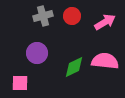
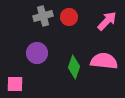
red circle: moved 3 px left, 1 px down
pink arrow: moved 2 px right, 1 px up; rotated 15 degrees counterclockwise
pink semicircle: moved 1 px left
green diamond: rotated 45 degrees counterclockwise
pink square: moved 5 px left, 1 px down
